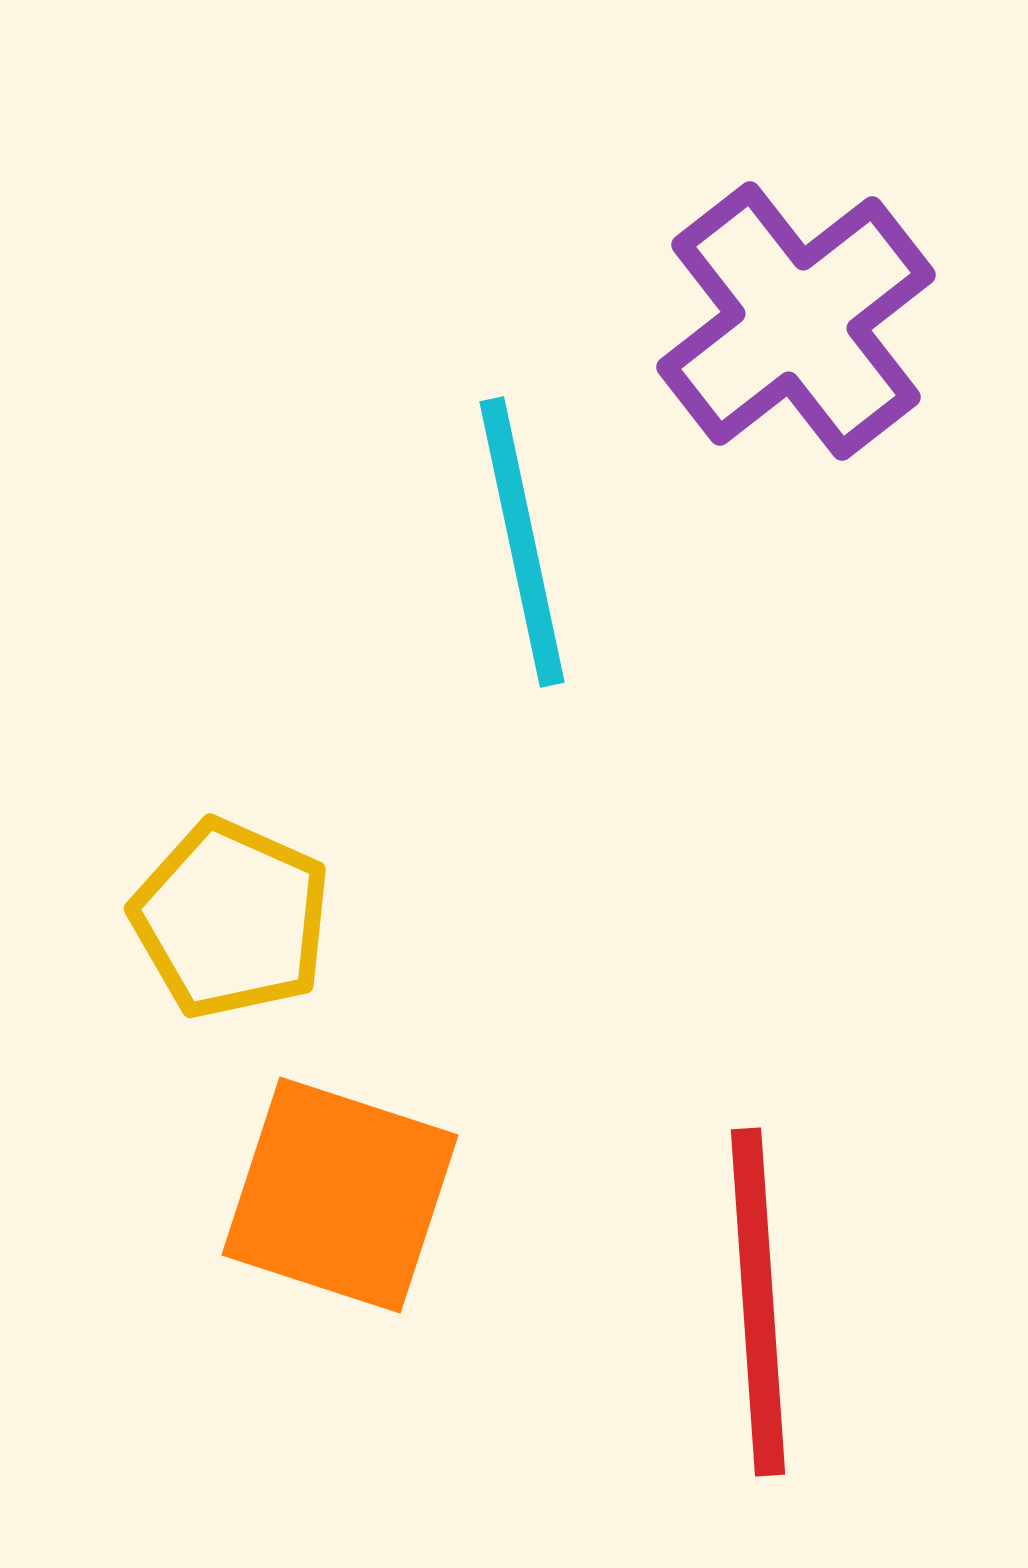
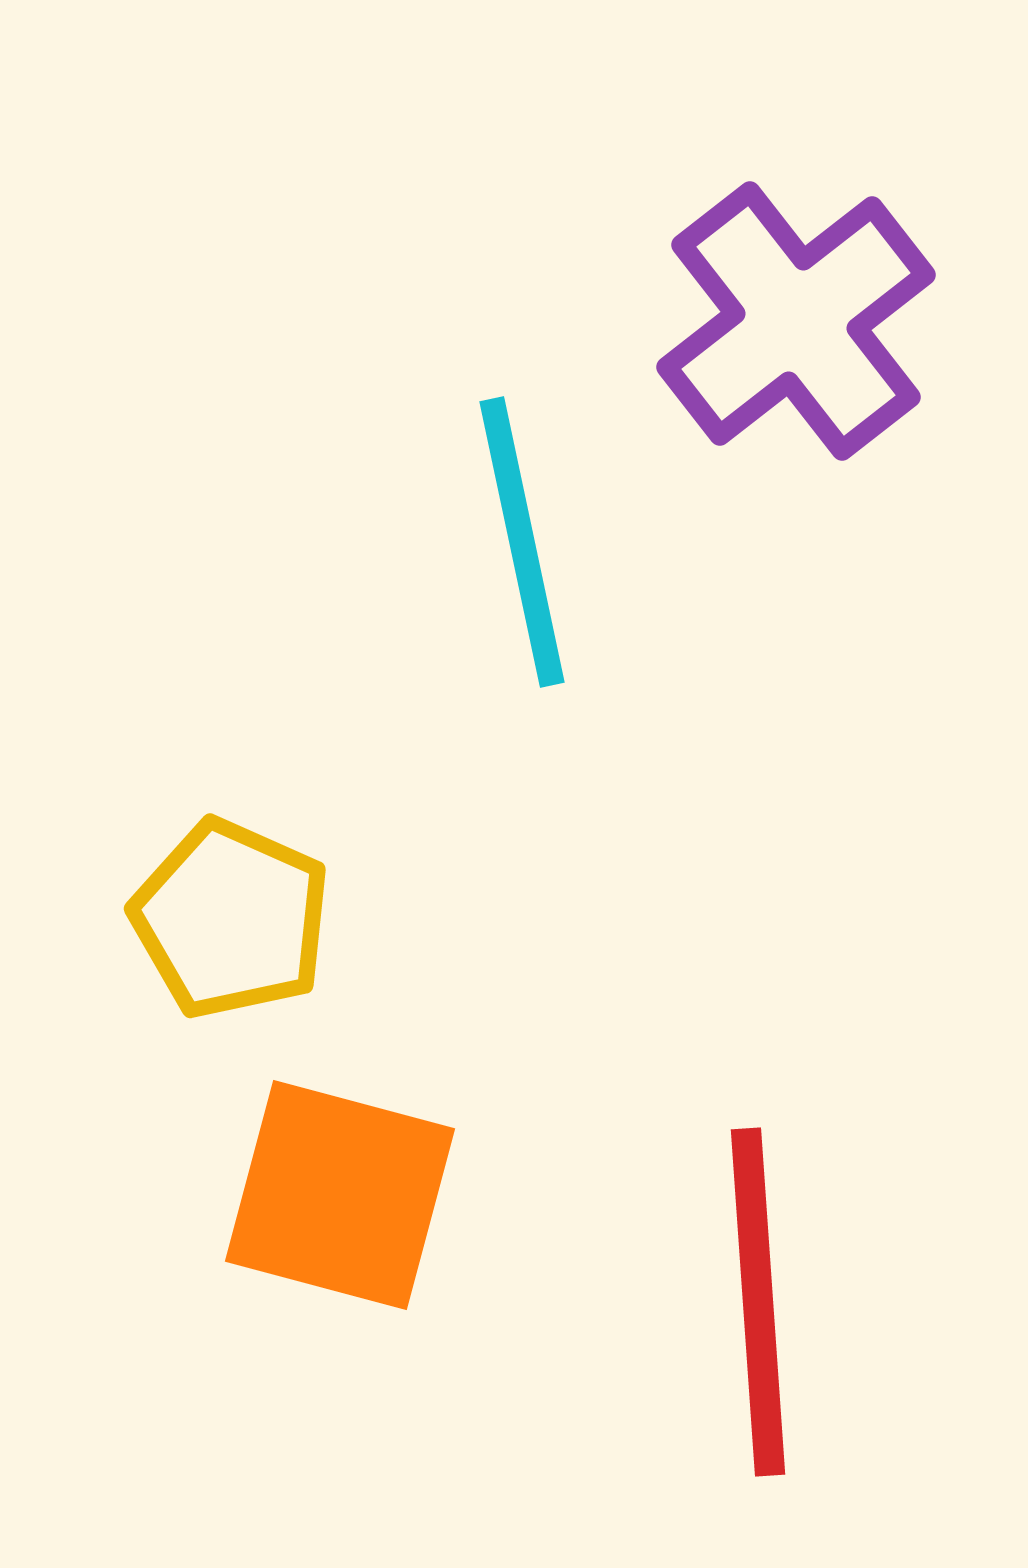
orange square: rotated 3 degrees counterclockwise
